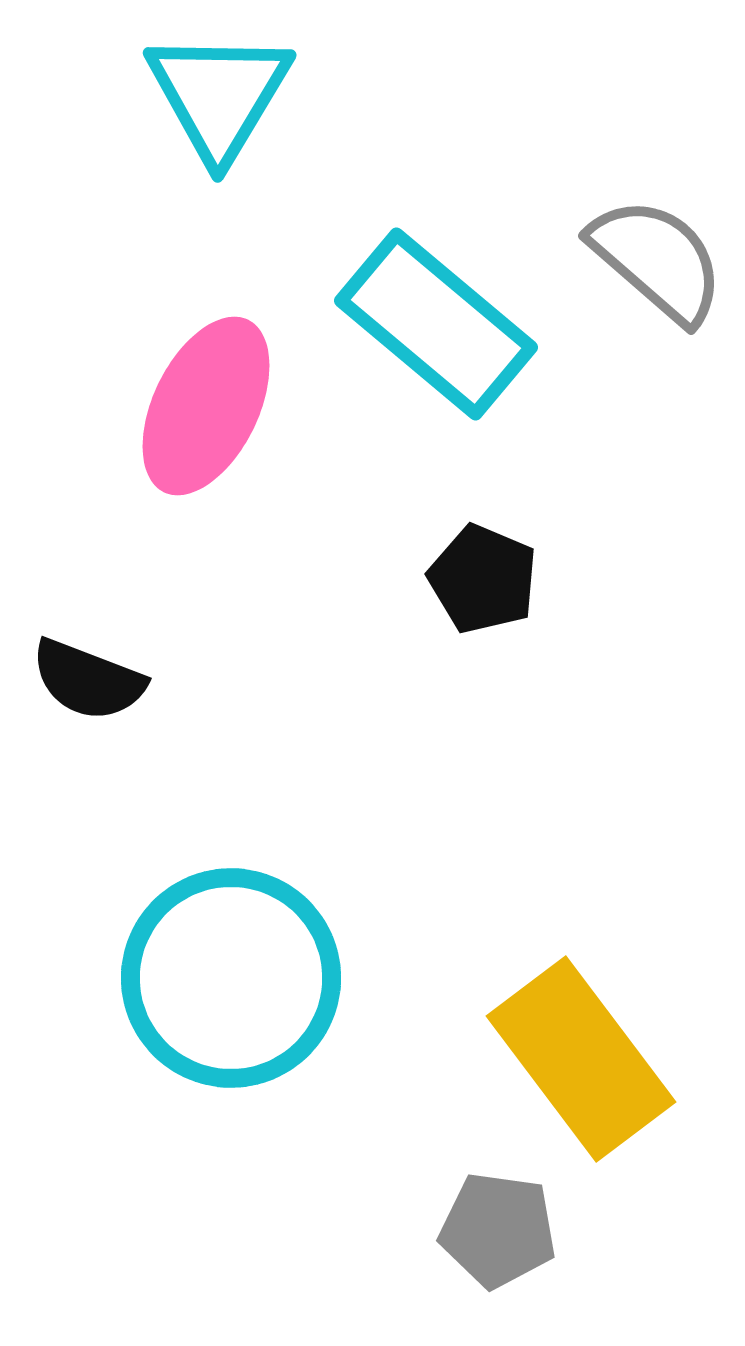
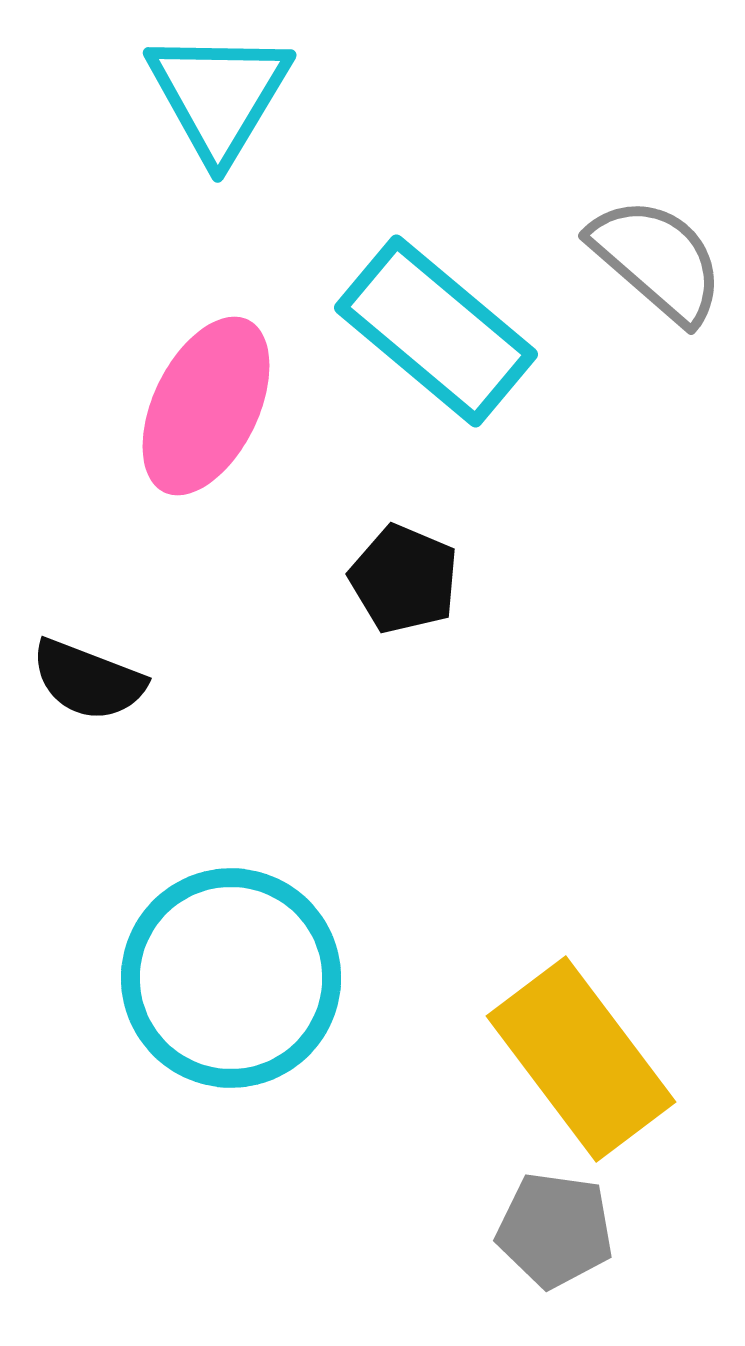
cyan rectangle: moved 7 px down
black pentagon: moved 79 px left
gray pentagon: moved 57 px right
